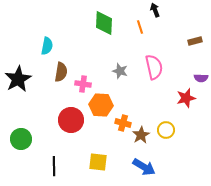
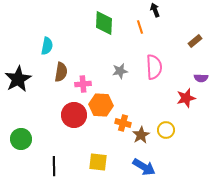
brown rectangle: rotated 24 degrees counterclockwise
pink semicircle: rotated 10 degrees clockwise
gray star: rotated 28 degrees counterclockwise
pink cross: rotated 14 degrees counterclockwise
red circle: moved 3 px right, 5 px up
